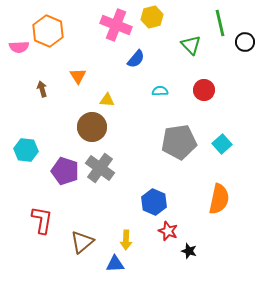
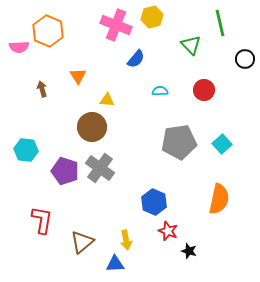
black circle: moved 17 px down
yellow arrow: rotated 12 degrees counterclockwise
